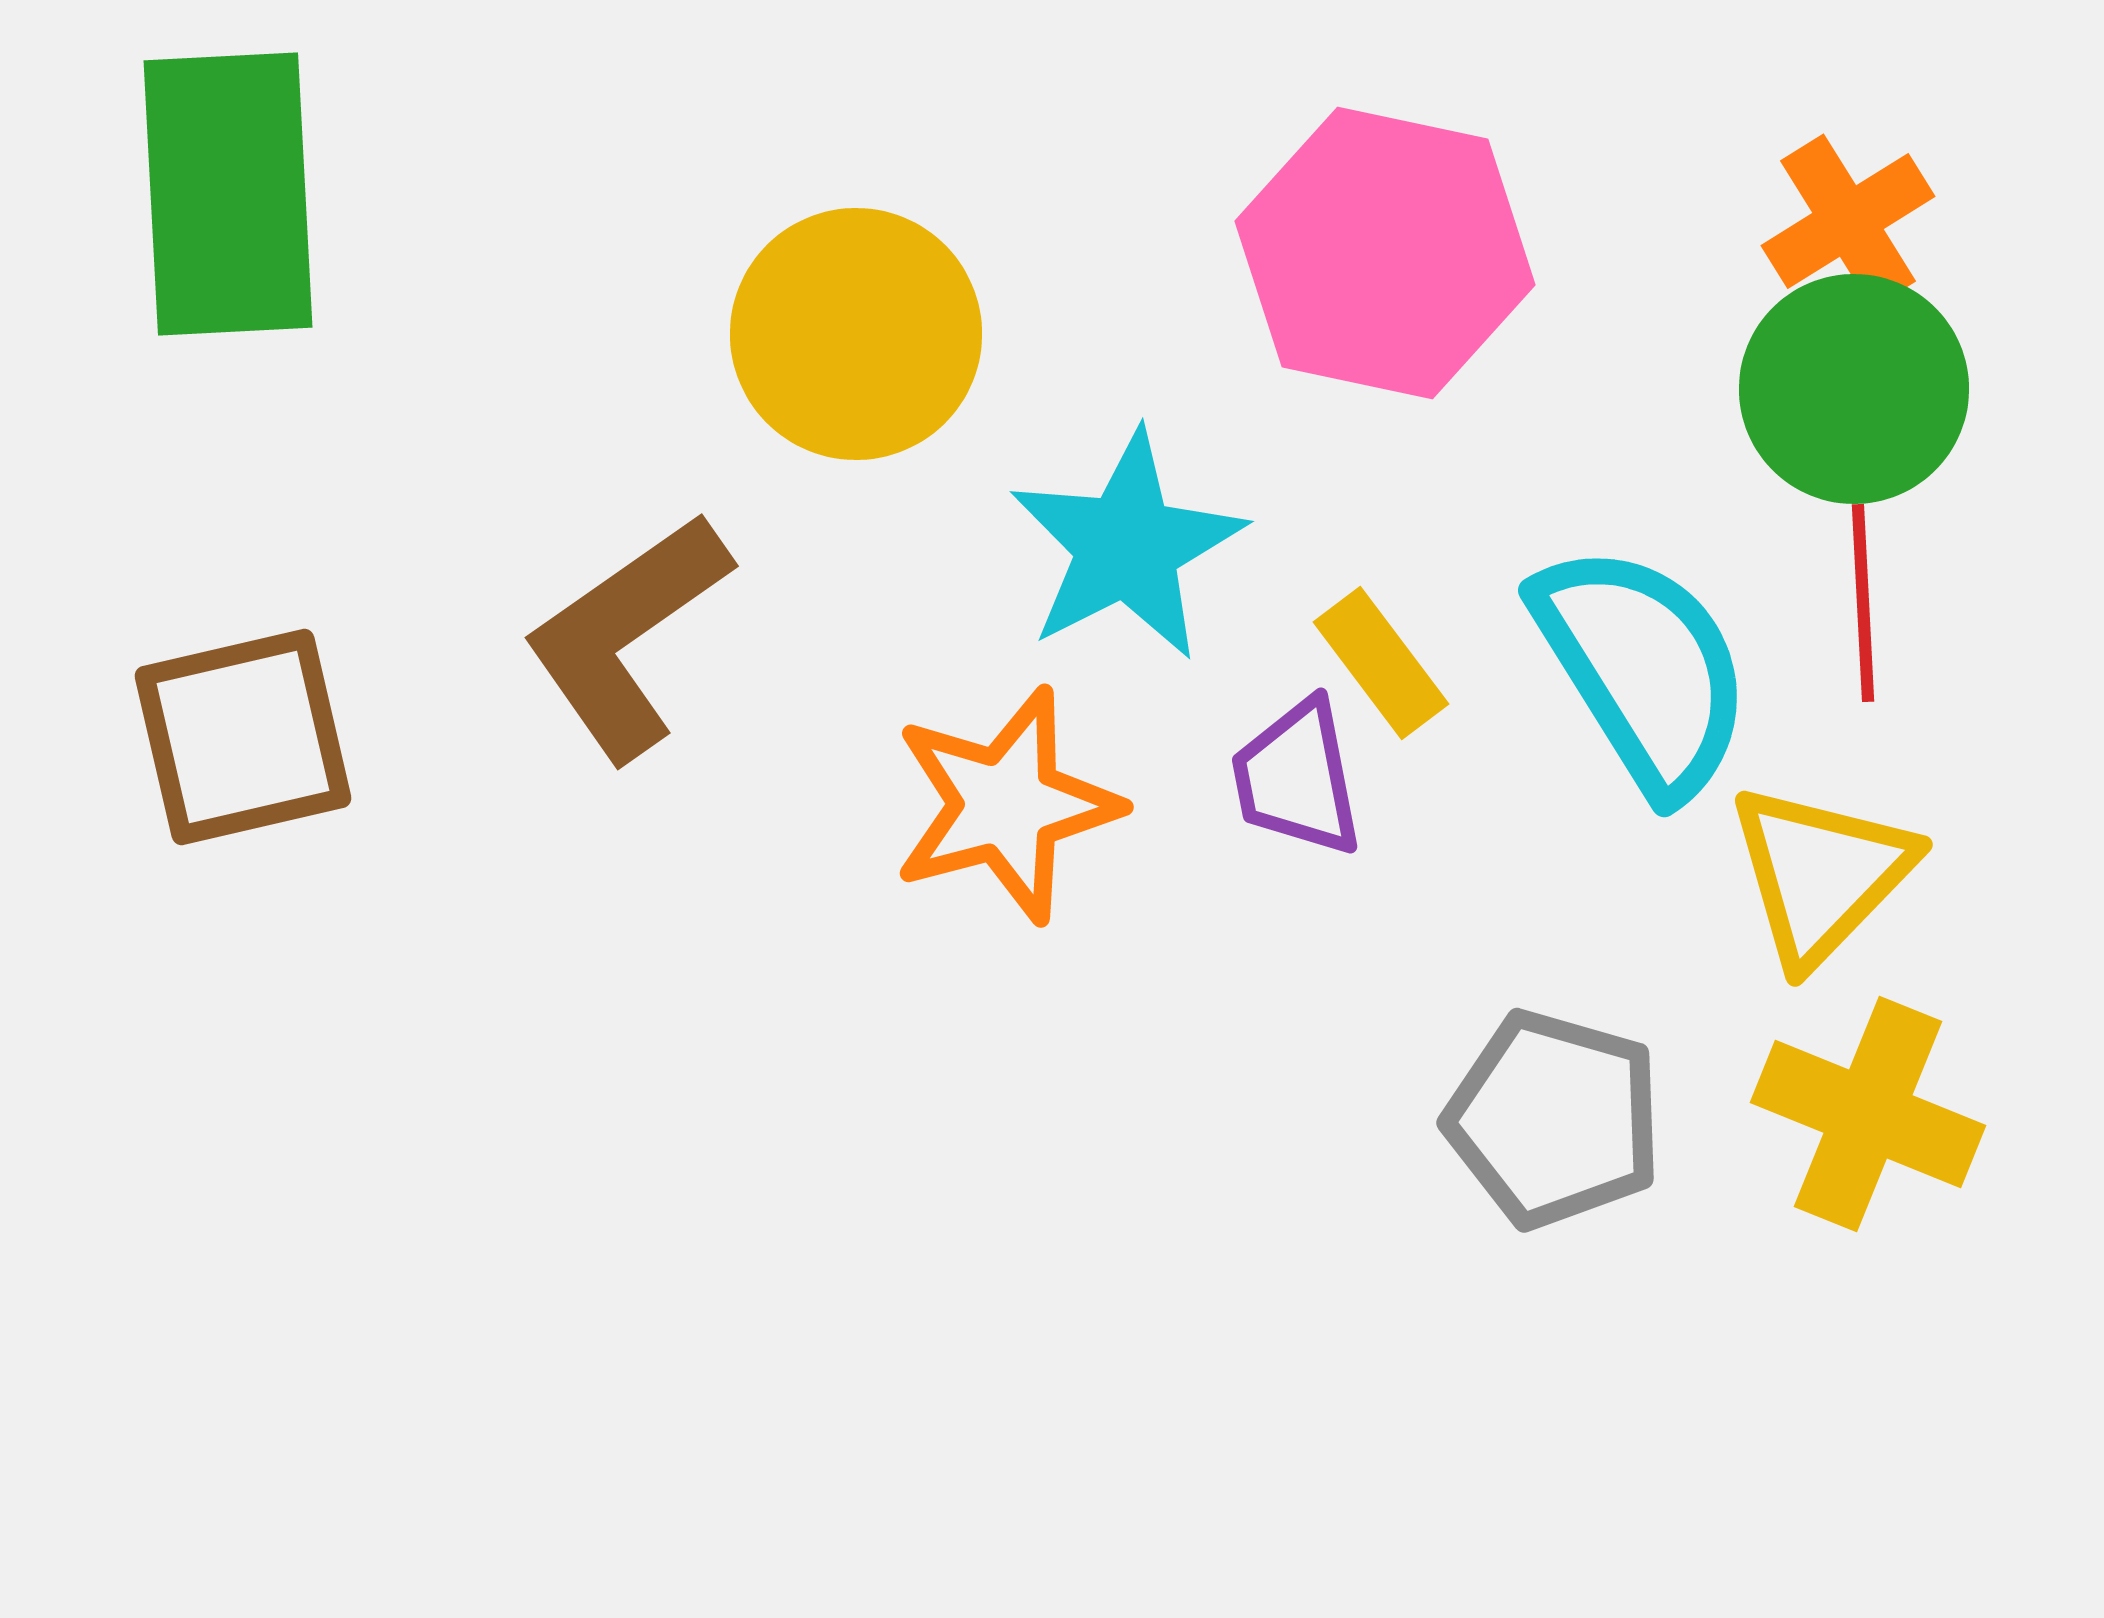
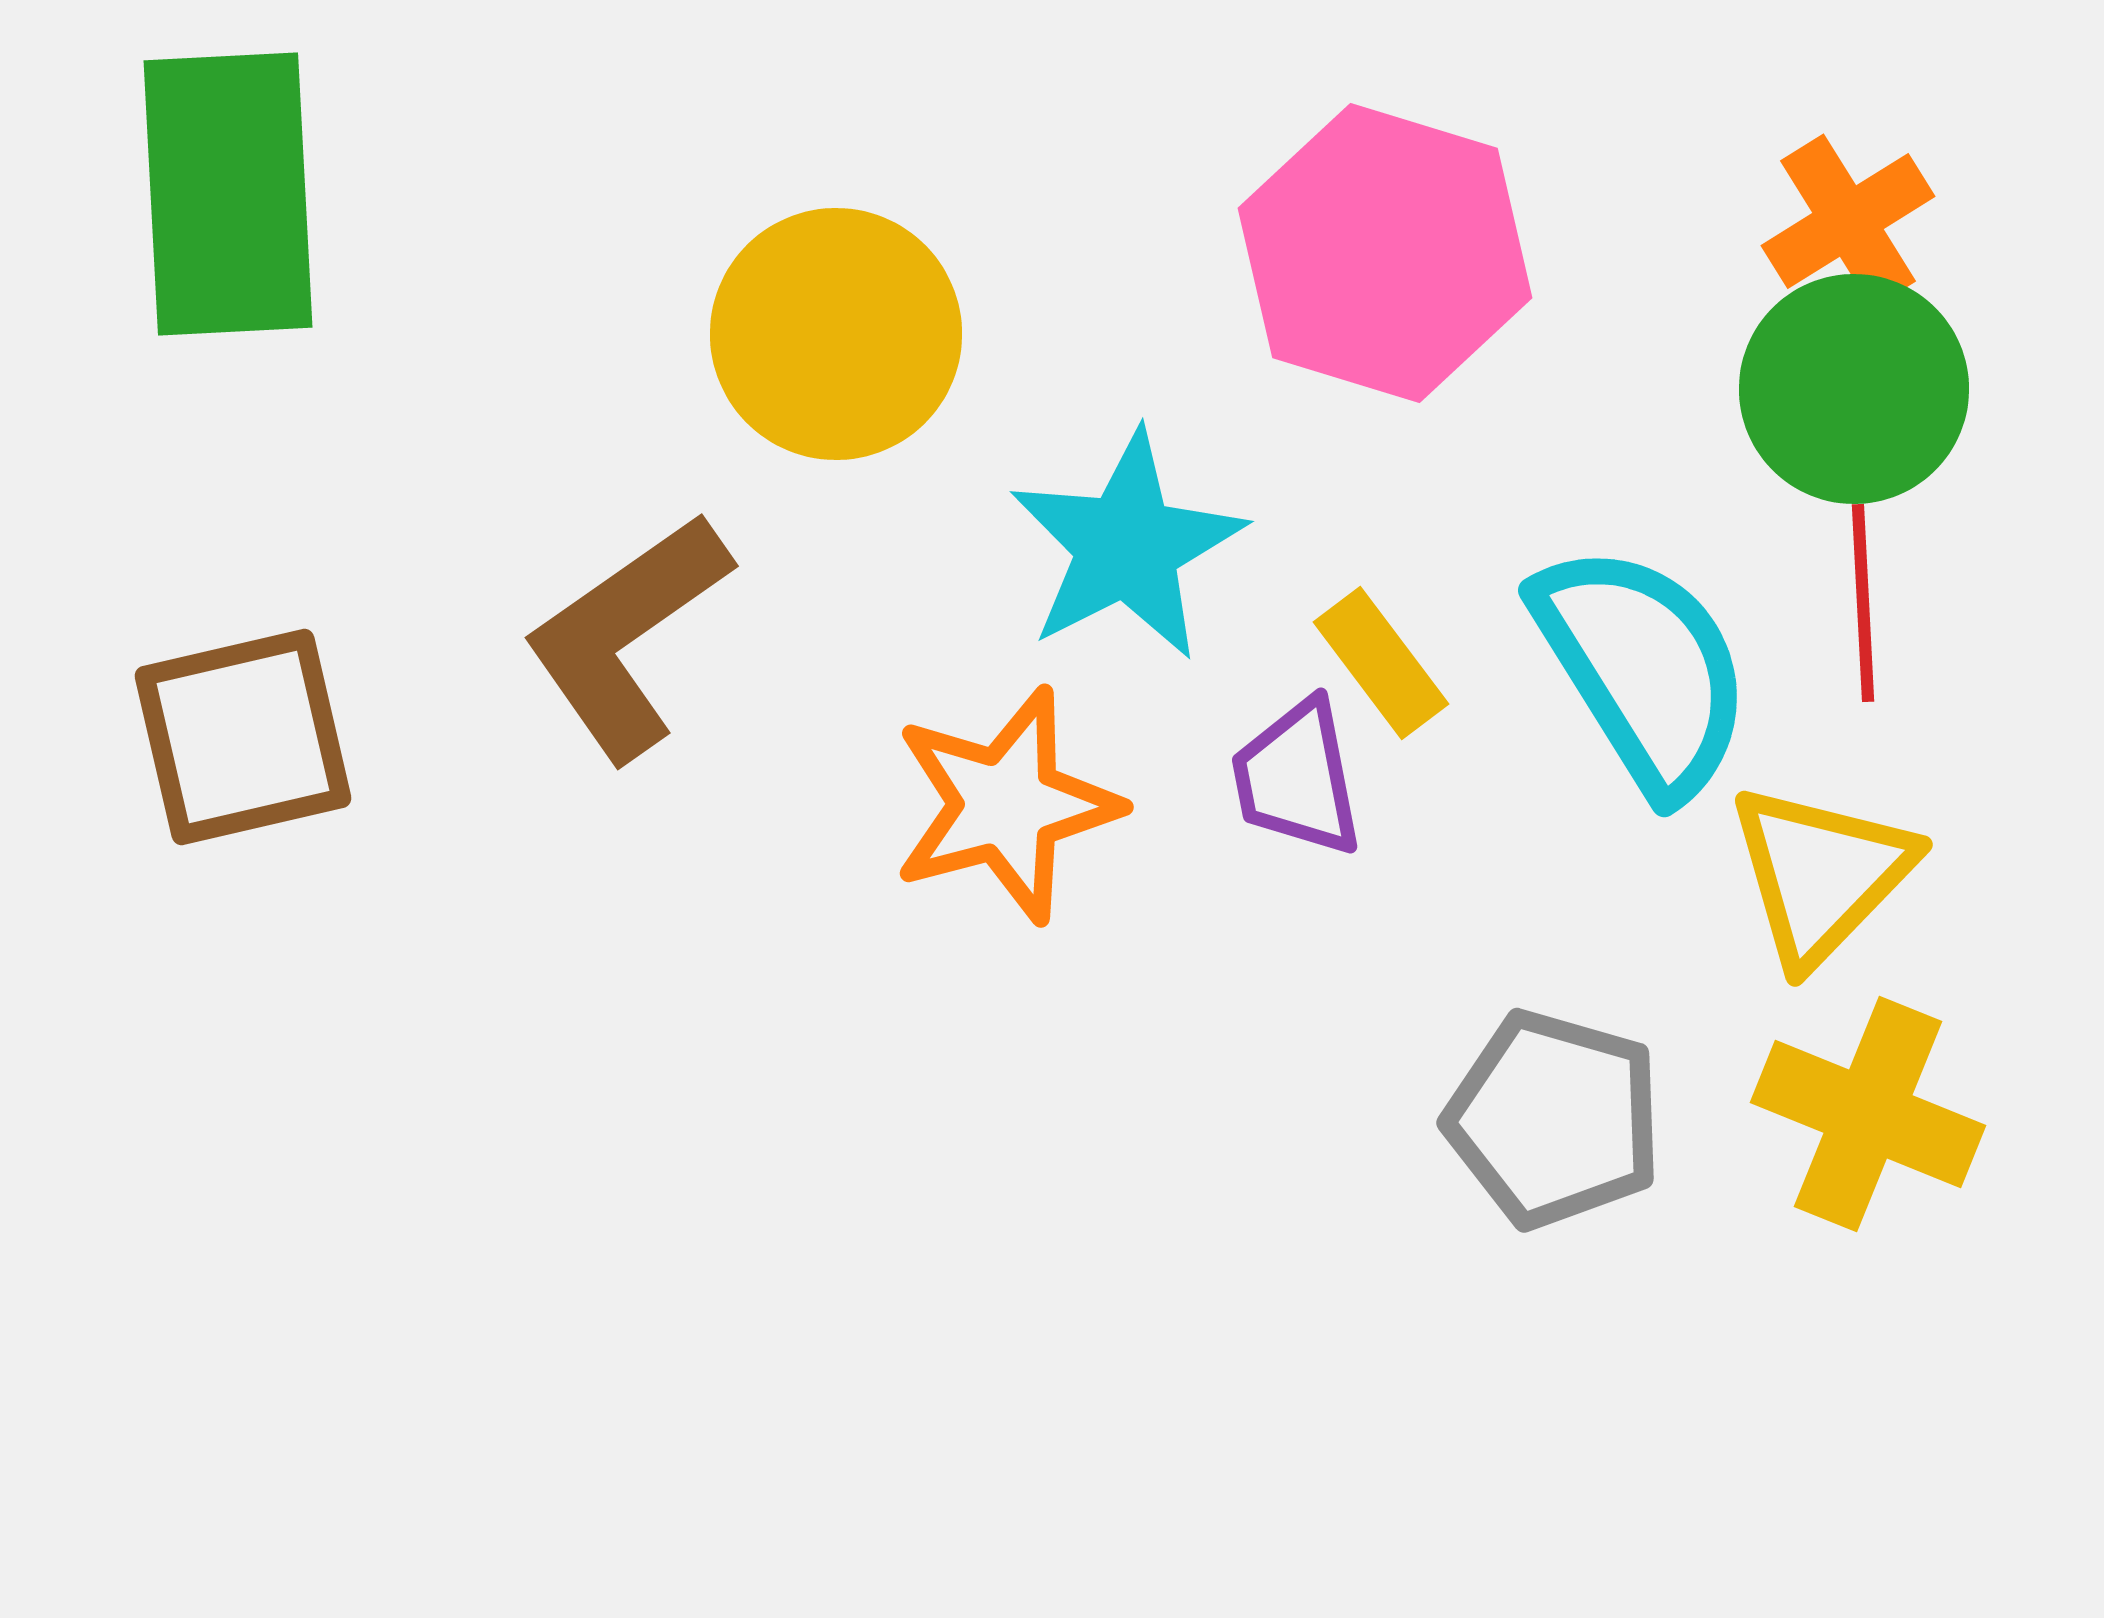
pink hexagon: rotated 5 degrees clockwise
yellow circle: moved 20 px left
